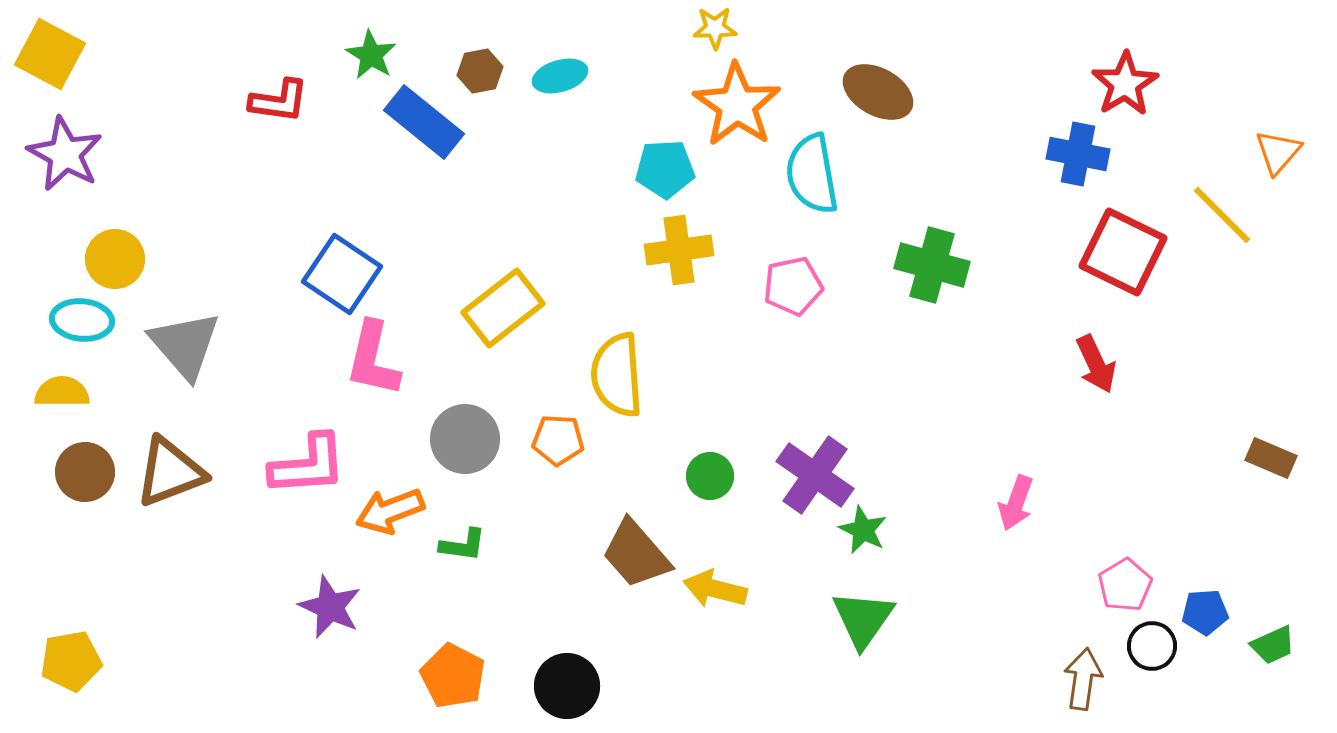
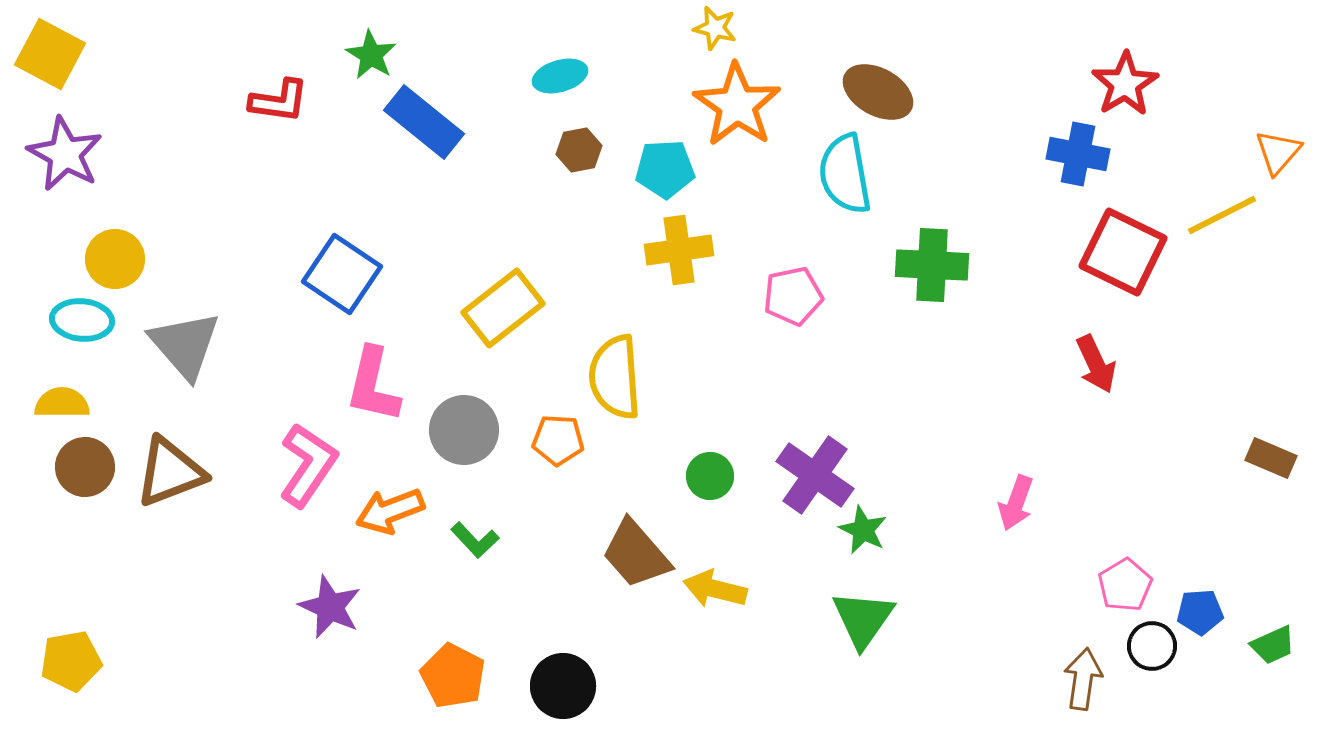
yellow star at (715, 28): rotated 15 degrees clockwise
brown hexagon at (480, 71): moved 99 px right, 79 px down
cyan semicircle at (812, 174): moved 33 px right
yellow line at (1222, 215): rotated 72 degrees counterclockwise
green cross at (932, 265): rotated 12 degrees counterclockwise
pink pentagon at (793, 286): moved 10 px down
pink L-shape at (373, 359): moved 26 px down
yellow semicircle at (617, 375): moved 2 px left, 2 px down
yellow semicircle at (62, 392): moved 11 px down
gray circle at (465, 439): moved 1 px left, 9 px up
pink L-shape at (308, 465): rotated 52 degrees counterclockwise
brown circle at (85, 472): moved 5 px up
green L-shape at (463, 545): moved 12 px right, 5 px up; rotated 39 degrees clockwise
blue pentagon at (1205, 612): moved 5 px left
black circle at (567, 686): moved 4 px left
